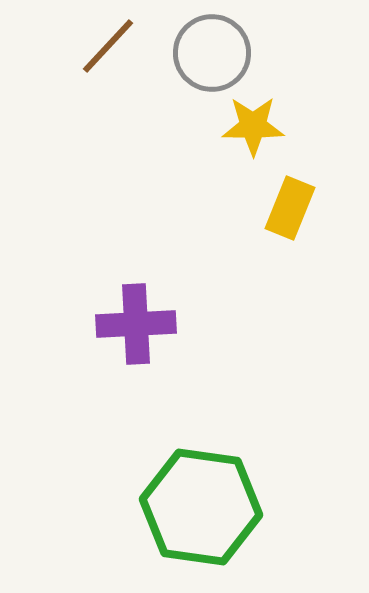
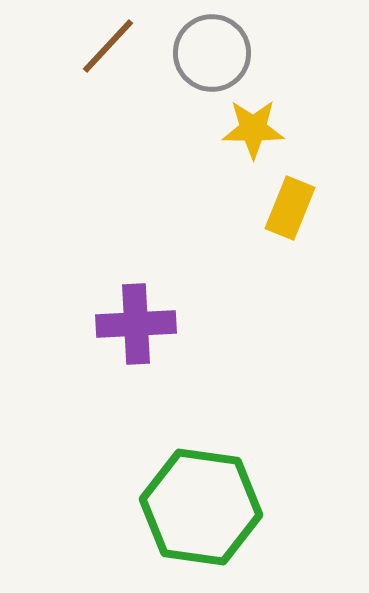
yellow star: moved 3 px down
